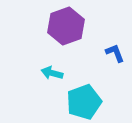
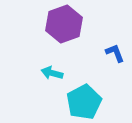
purple hexagon: moved 2 px left, 2 px up
cyan pentagon: rotated 8 degrees counterclockwise
